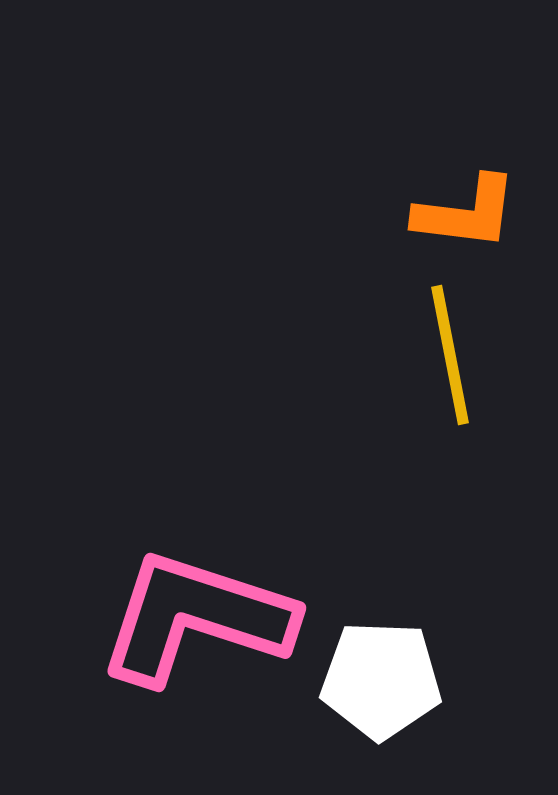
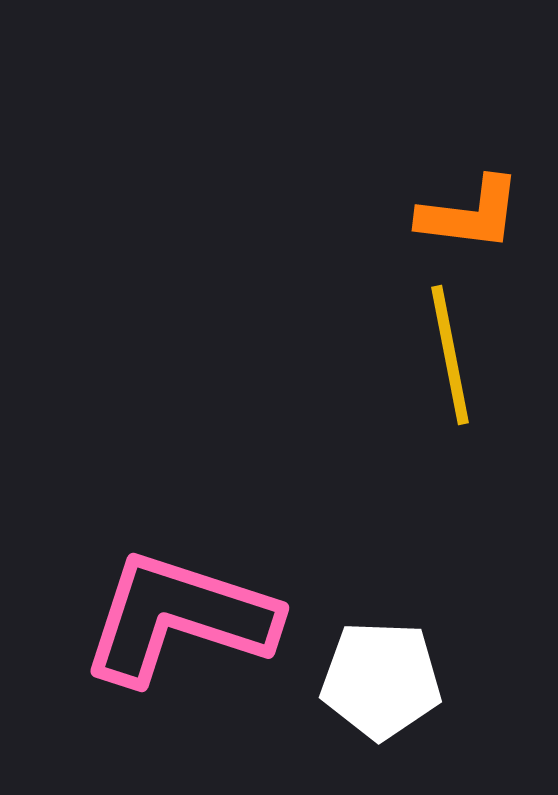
orange L-shape: moved 4 px right, 1 px down
pink L-shape: moved 17 px left
